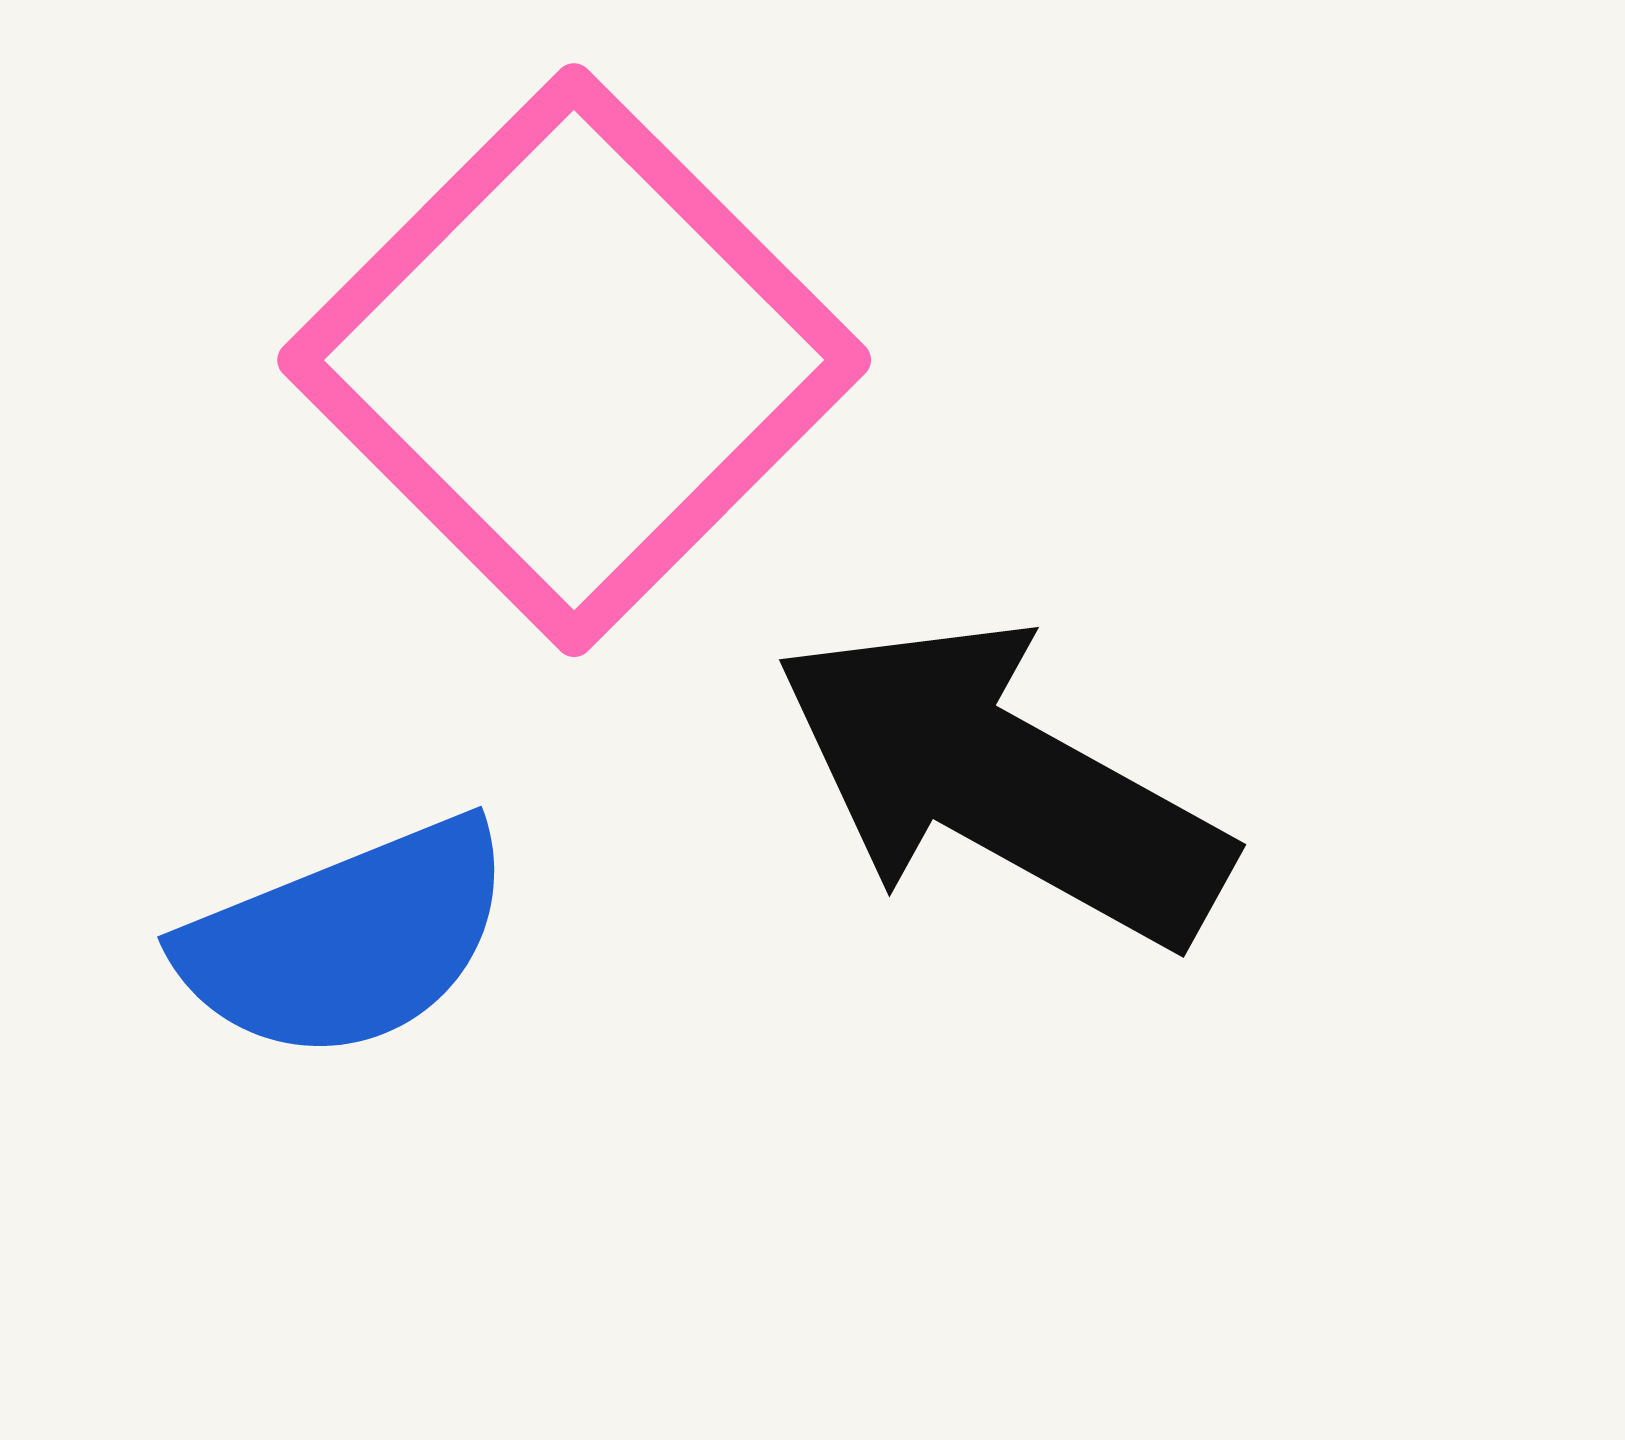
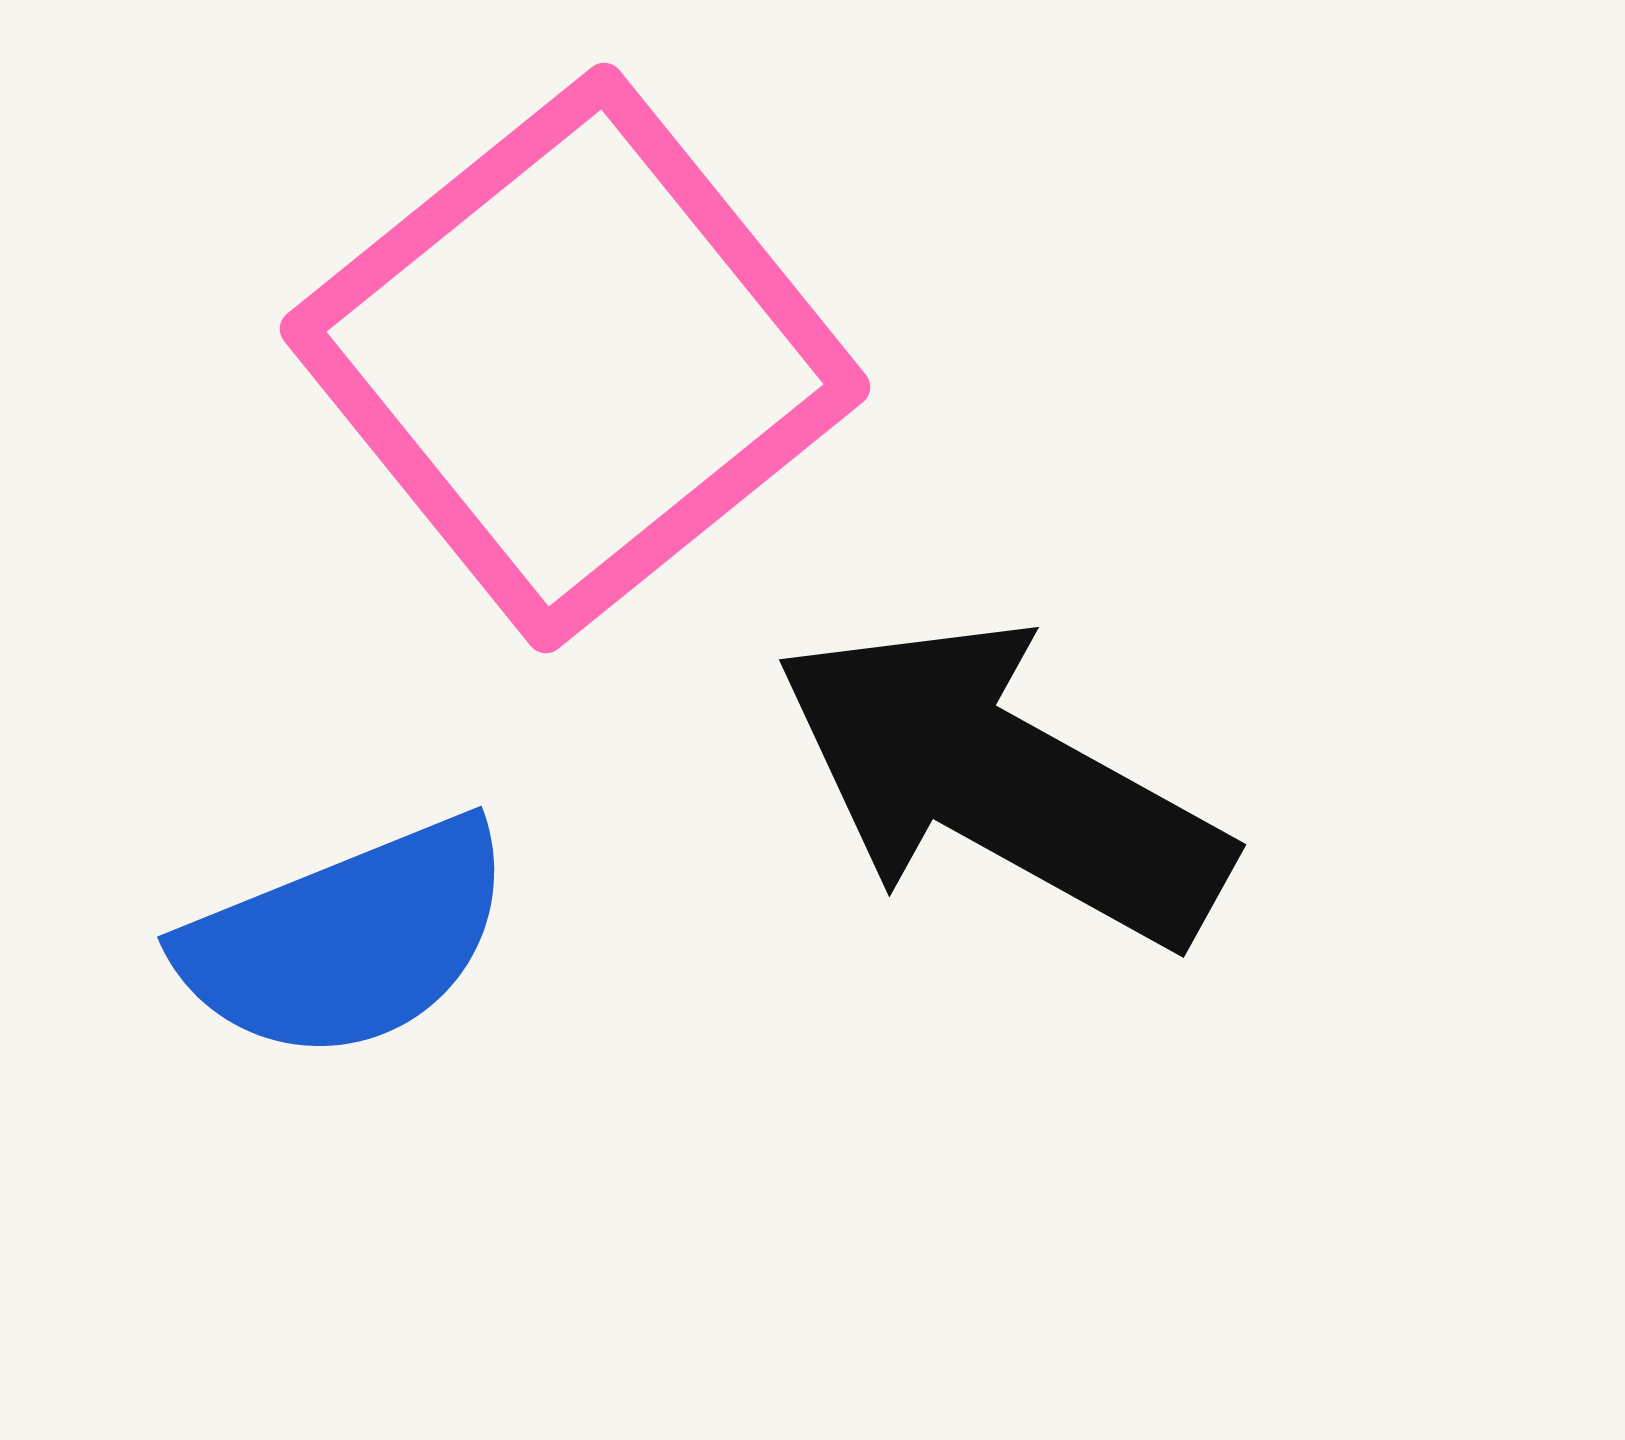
pink square: moved 1 px right, 2 px up; rotated 6 degrees clockwise
